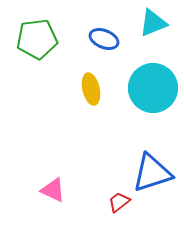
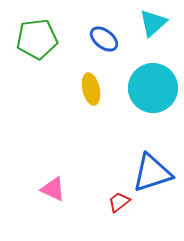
cyan triangle: rotated 20 degrees counterclockwise
blue ellipse: rotated 16 degrees clockwise
pink triangle: moved 1 px up
